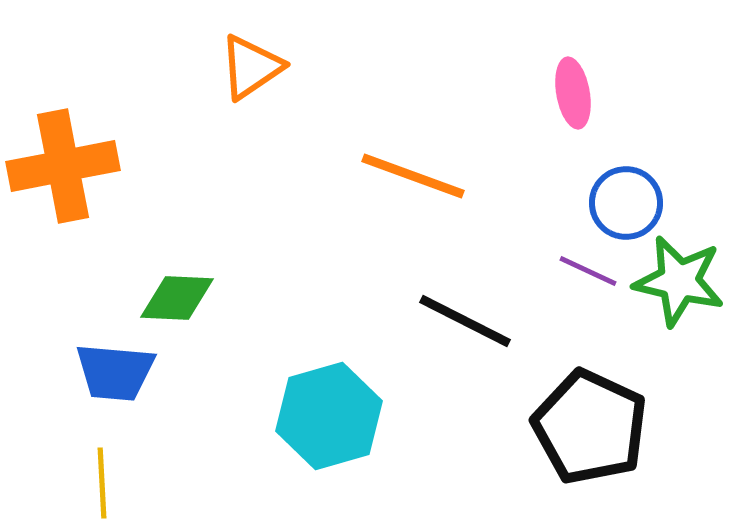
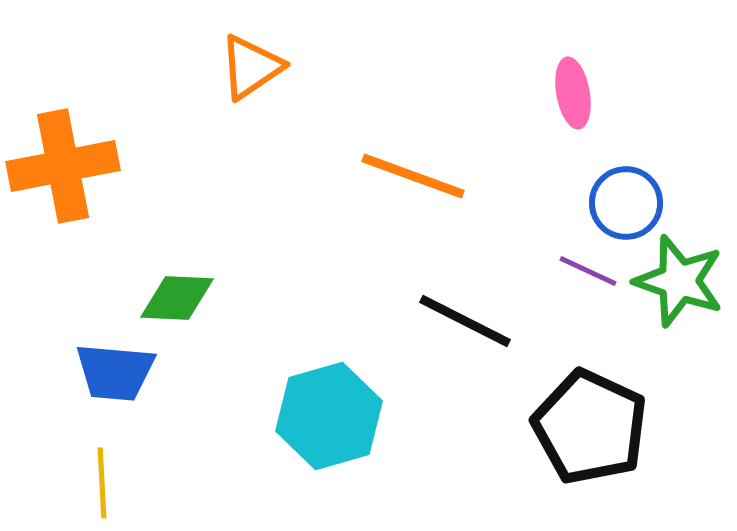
green star: rotated 6 degrees clockwise
